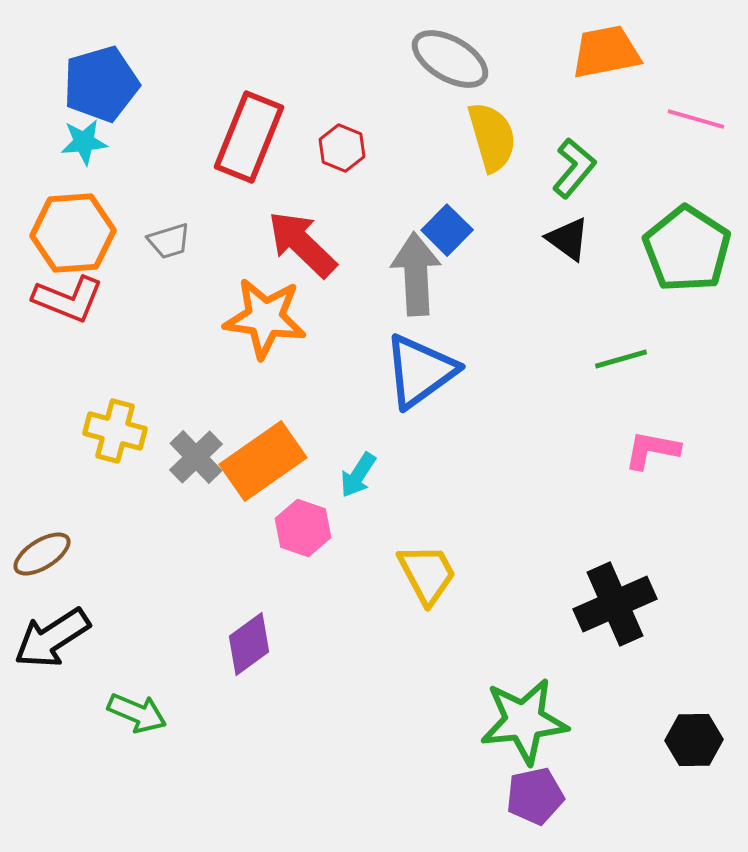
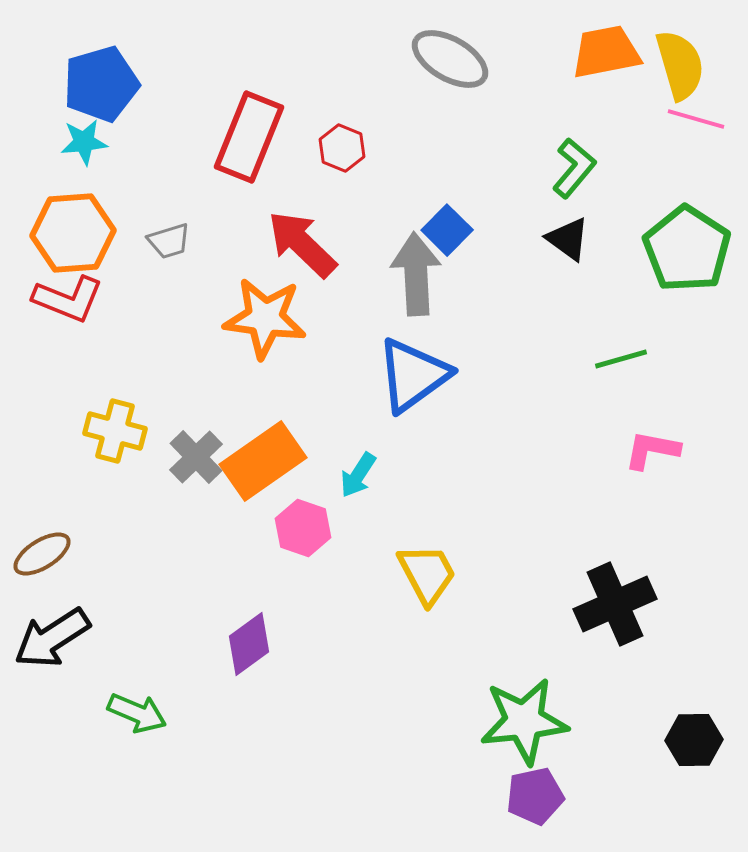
yellow semicircle: moved 188 px right, 72 px up
blue triangle: moved 7 px left, 4 px down
